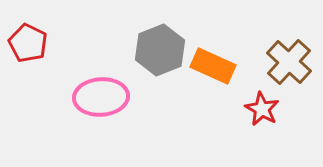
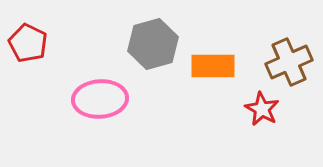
gray hexagon: moved 7 px left, 6 px up; rotated 6 degrees clockwise
brown cross: rotated 24 degrees clockwise
orange rectangle: rotated 24 degrees counterclockwise
pink ellipse: moved 1 px left, 2 px down
